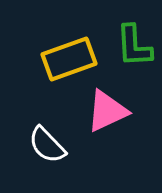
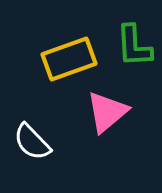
pink triangle: moved 1 px down; rotated 15 degrees counterclockwise
white semicircle: moved 15 px left, 3 px up
